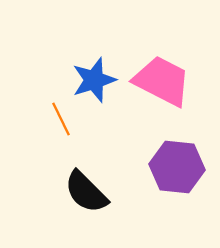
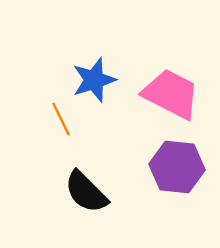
pink trapezoid: moved 9 px right, 13 px down
